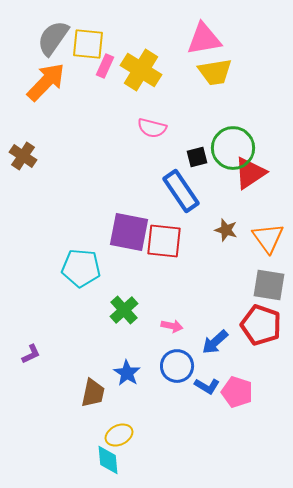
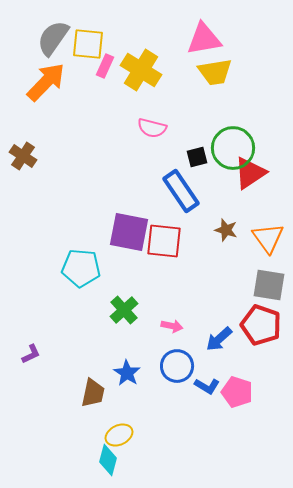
blue arrow: moved 4 px right, 3 px up
cyan diamond: rotated 20 degrees clockwise
